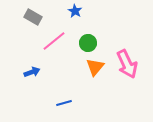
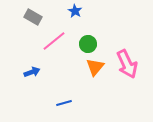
green circle: moved 1 px down
